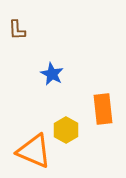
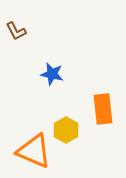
brown L-shape: moved 1 px left, 1 px down; rotated 25 degrees counterclockwise
blue star: rotated 15 degrees counterclockwise
